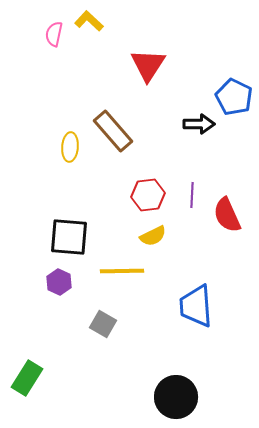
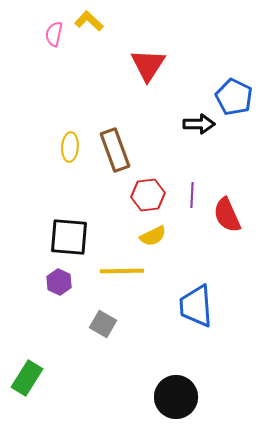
brown rectangle: moved 2 px right, 19 px down; rotated 21 degrees clockwise
